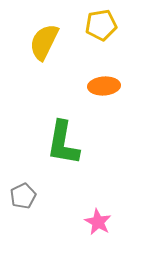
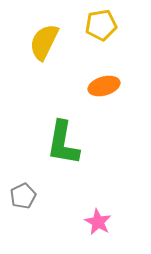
orange ellipse: rotated 12 degrees counterclockwise
